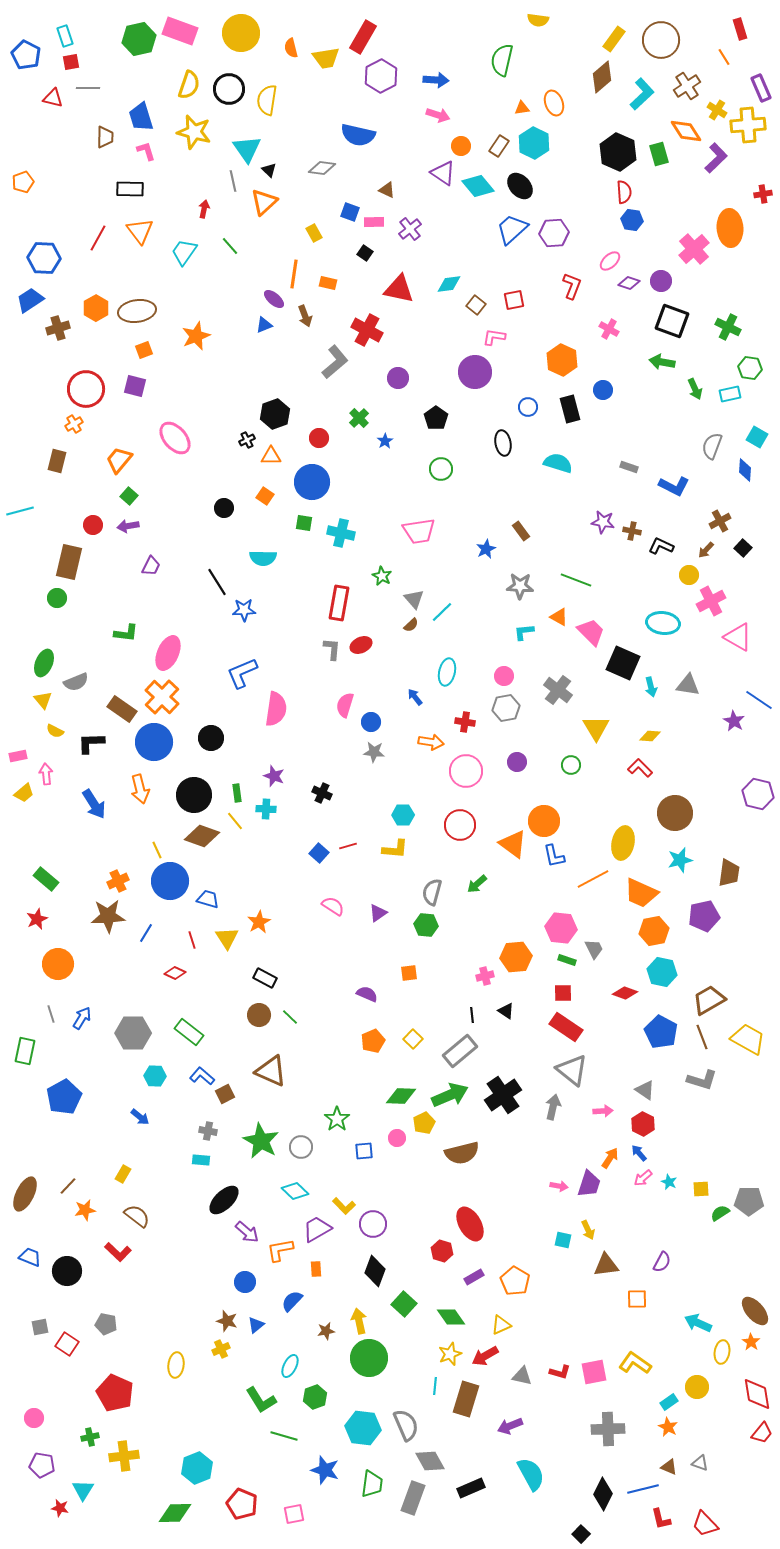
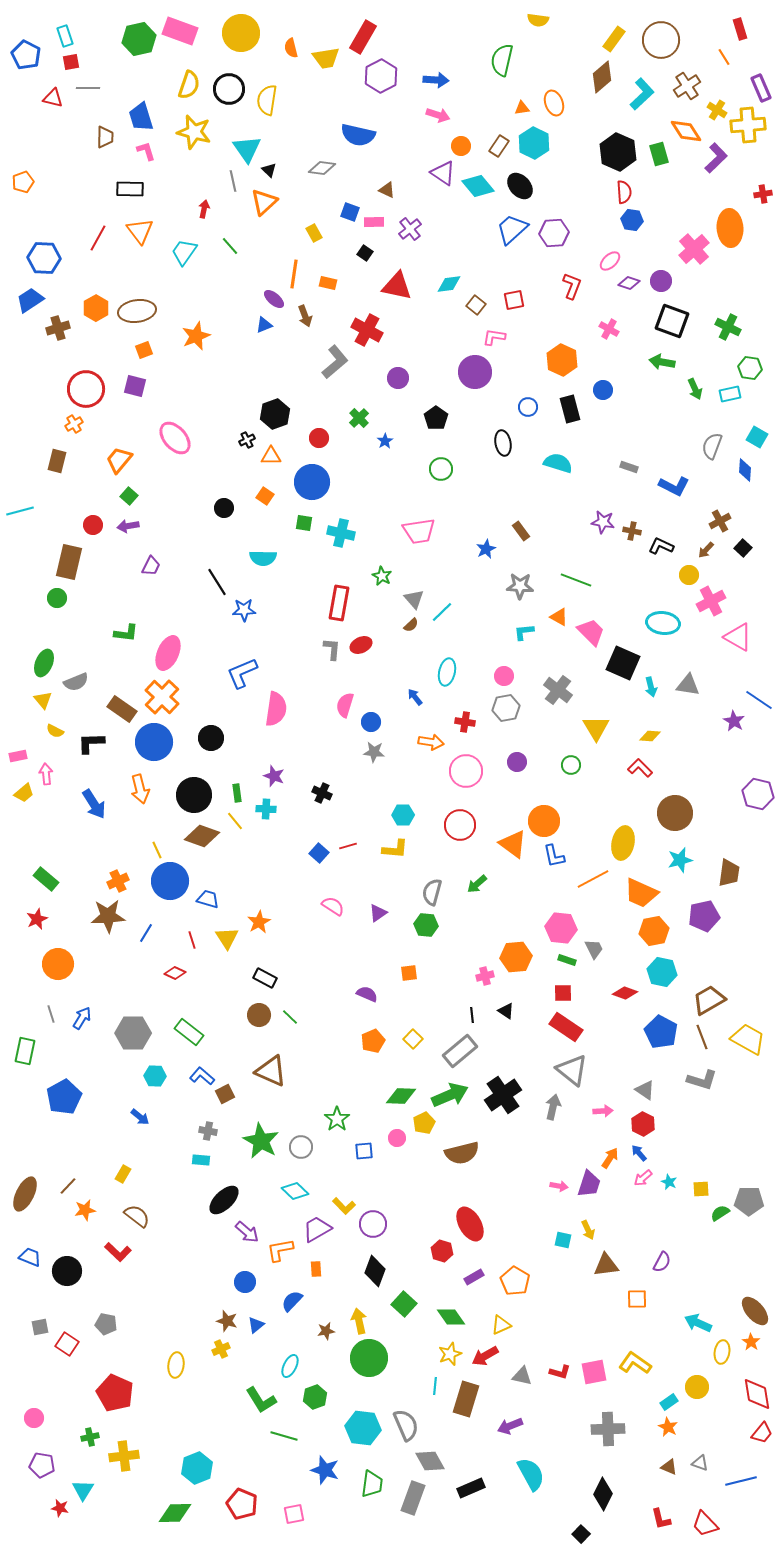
red triangle at (399, 289): moved 2 px left, 3 px up
blue line at (643, 1489): moved 98 px right, 8 px up
